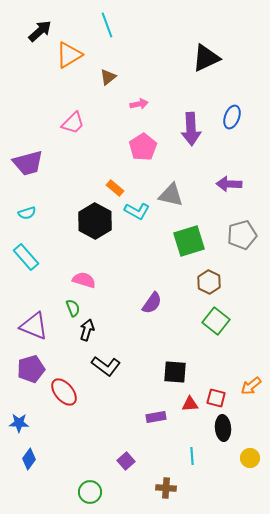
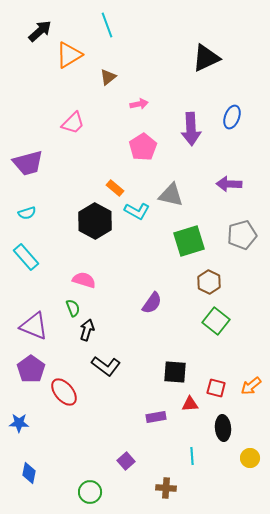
purple pentagon at (31, 369): rotated 20 degrees counterclockwise
red square at (216, 398): moved 10 px up
blue diamond at (29, 459): moved 14 px down; rotated 25 degrees counterclockwise
